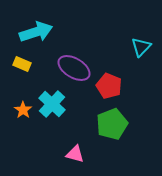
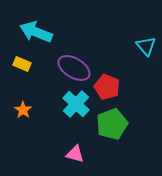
cyan arrow: rotated 140 degrees counterclockwise
cyan triangle: moved 5 px right, 1 px up; rotated 25 degrees counterclockwise
red pentagon: moved 2 px left, 1 px down
cyan cross: moved 24 px right
